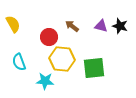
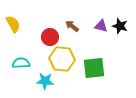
red circle: moved 1 px right
cyan semicircle: moved 2 px right, 1 px down; rotated 108 degrees clockwise
